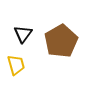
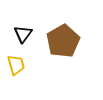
brown pentagon: moved 2 px right
